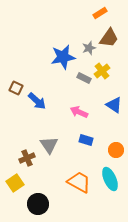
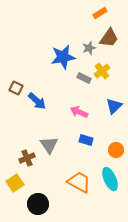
blue triangle: moved 1 px down; rotated 42 degrees clockwise
